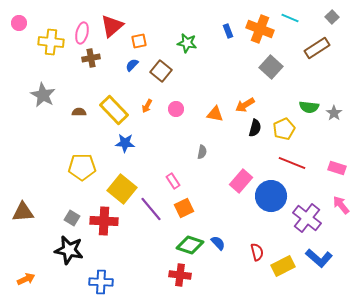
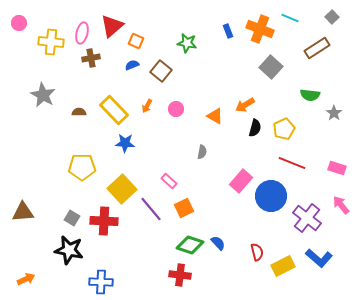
orange square at (139, 41): moved 3 px left; rotated 35 degrees clockwise
blue semicircle at (132, 65): rotated 24 degrees clockwise
green semicircle at (309, 107): moved 1 px right, 12 px up
orange triangle at (215, 114): moved 2 px down; rotated 18 degrees clockwise
pink rectangle at (173, 181): moved 4 px left; rotated 14 degrees counterclockwise
yellow square at (122, 189): rotated 8 degrees clockwise
